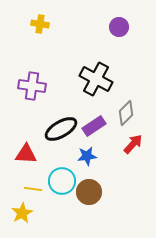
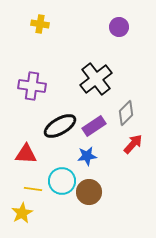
black cross: rotated 24 degrees clockwise
black ellipse: moved 1 px left, 3 px up
